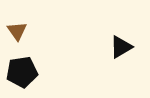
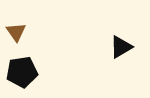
brown triangle: moved 1 px left, 1 px down
